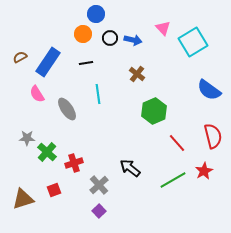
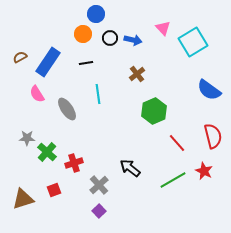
brown cross: rotated 14 degrees clockwise
red star: rotated 18 degrees counterclockwise
